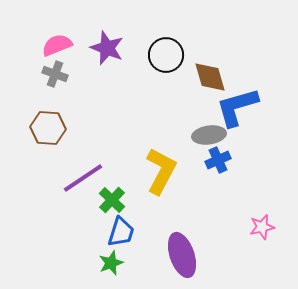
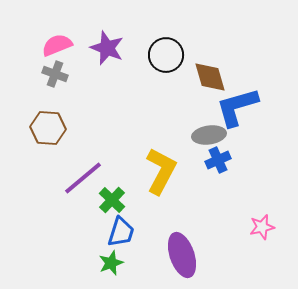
purple line: rotated 6 degrees counterclockwise
